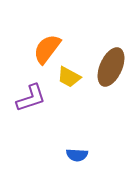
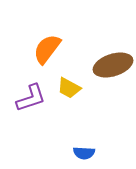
brown ellipse: moved 2 px right, 2 px up; rotated 48 degrees clockwise
yellow trapezoid: moved 11 px down
blue semicircle: moved 7 px right, 2 px up
